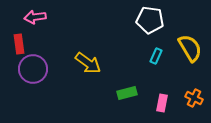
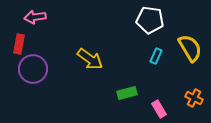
red rectangle: rotated 18 degrees clockwise
yellow arrow: moved 2 px right, 4 px up
pink rectangle: moved 3 px left, 6 px down; rotated 42 degrees counterclockwise
